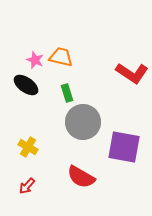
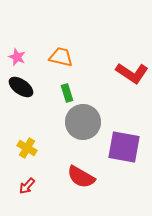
pink star: moved 18 px left, 3 px up
black ellipse: moved 5 px left, 2 px down
yellow cross: moved 1 px left, 1 px down
